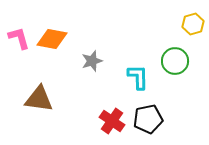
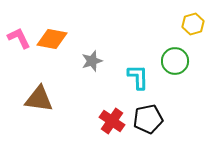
pink L-shape: rotated 10 degrees counterclockwise
